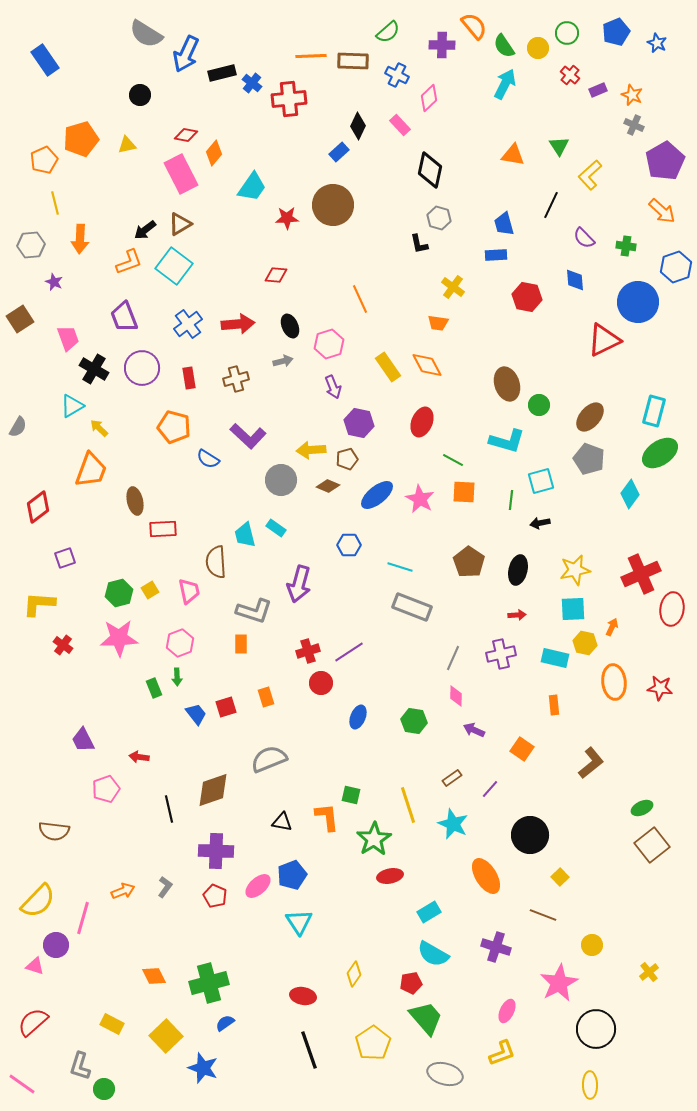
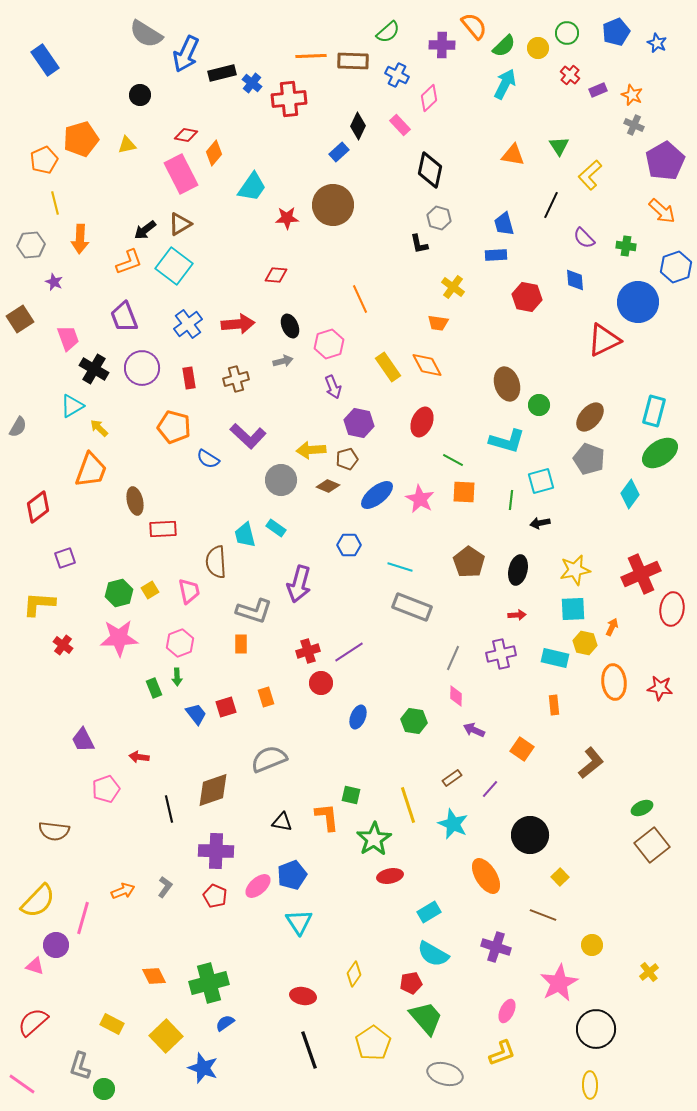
green semicircle at (504, 46): rotated 100 degrees counterclockwise
